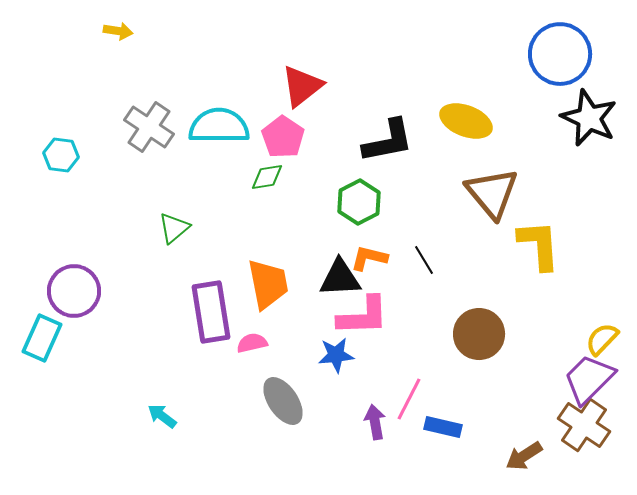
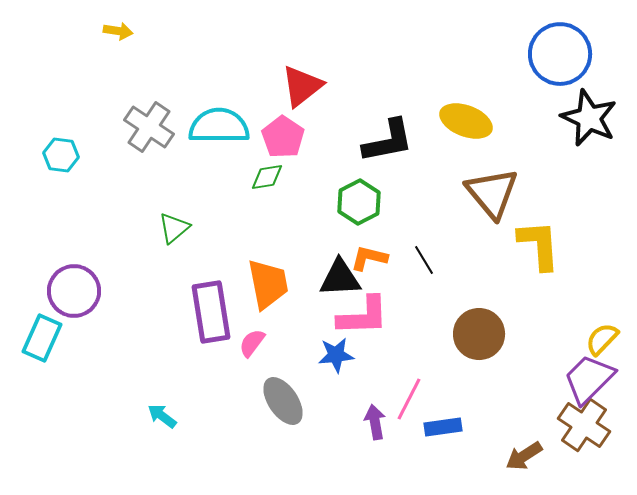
pink semicircle: rotated 40 degrees counterclockwise
blue rectangle: rotated 21 degrees counterclockwise
